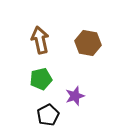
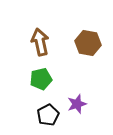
brown arrow: moved 2 px down
purple star: moved 2 px right, 8 px down
